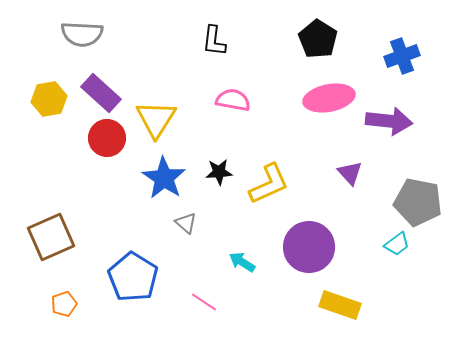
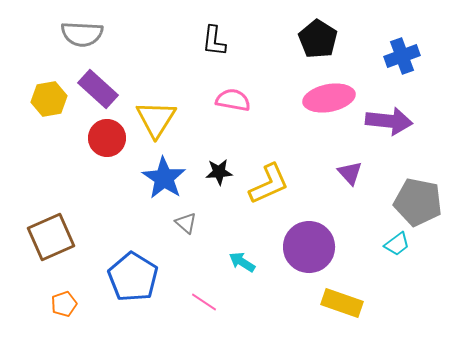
purple rectangle: moved 3 px left, 4 px up
yellow rectangle: moved 2 px right, 2 px up
